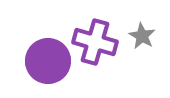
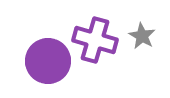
purple cross: moved 2 px up
